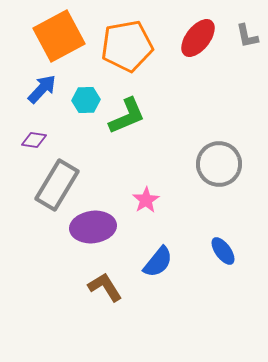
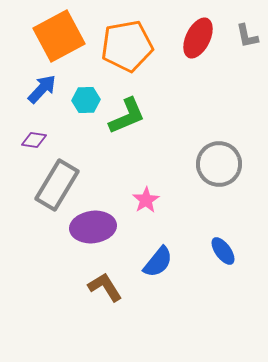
red ellipse: rotated 12 degrees counterclockwise
